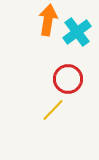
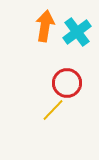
orange arrow: moved 3 px left, 6 px down
red circle: moved 1 px left, 4 px down
